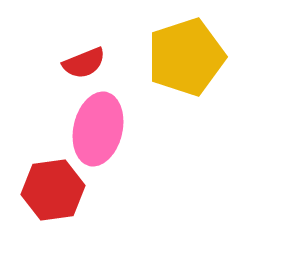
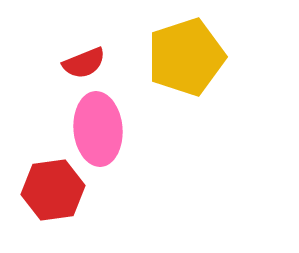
pink ellipse: rotated 18 degrees counterclockwise
